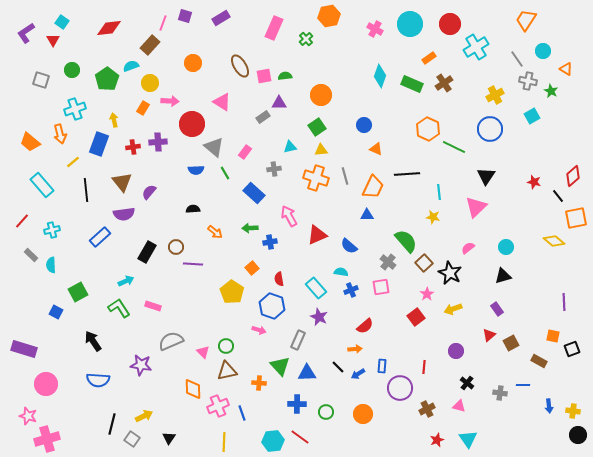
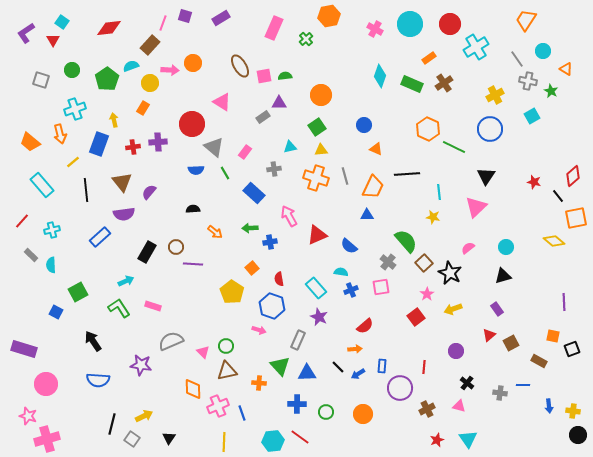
pink arrow at (170, 101): moved 31 px up
